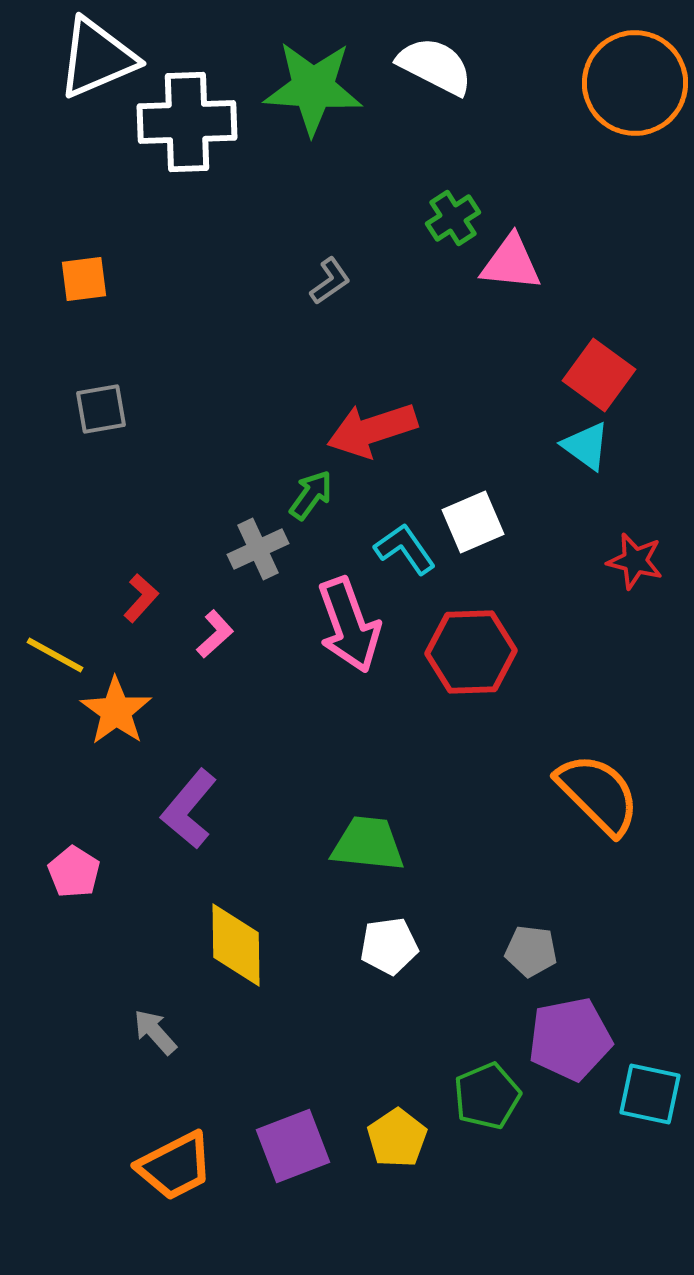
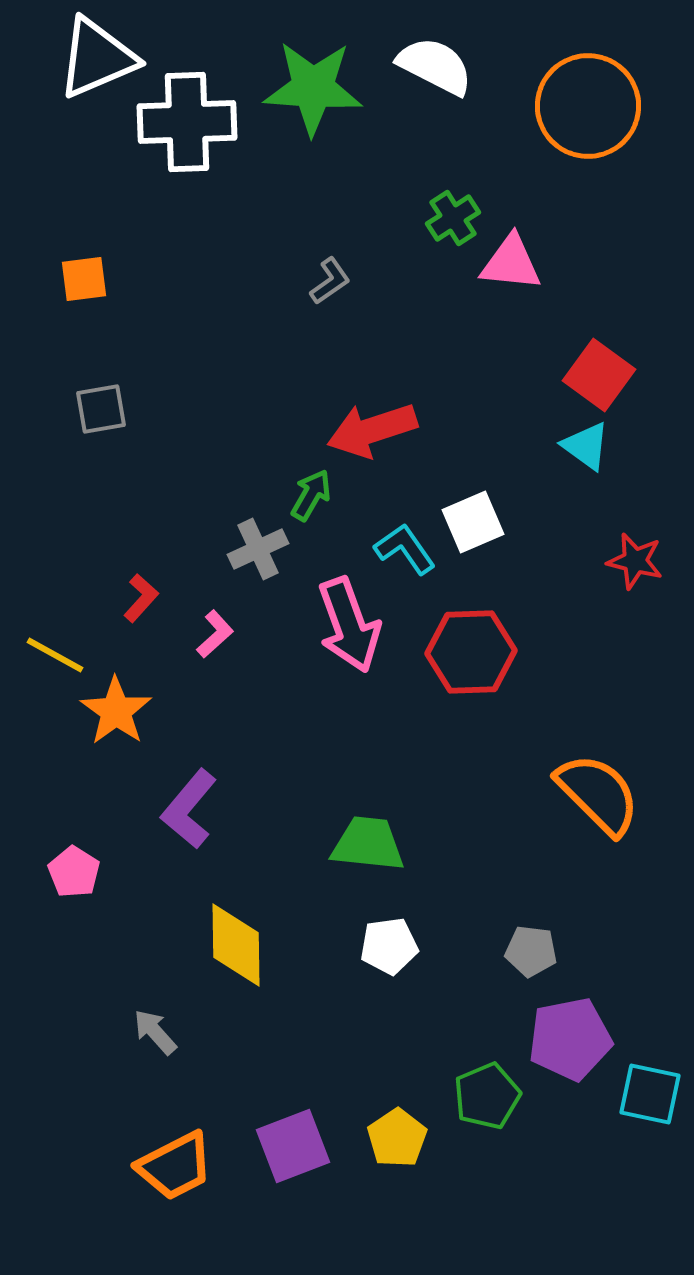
orange circle: moved 47 px left, 23 px down
green arrow: rotated 6 degrees counterclockwise
